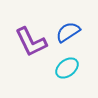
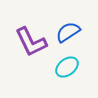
cyan ellipse: moved 1 px up
